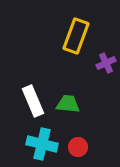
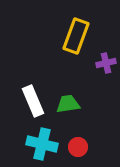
purple cross: rotated 12 degrees clockwise
green trapezoid: rotated 15 degrees counterclockwise
